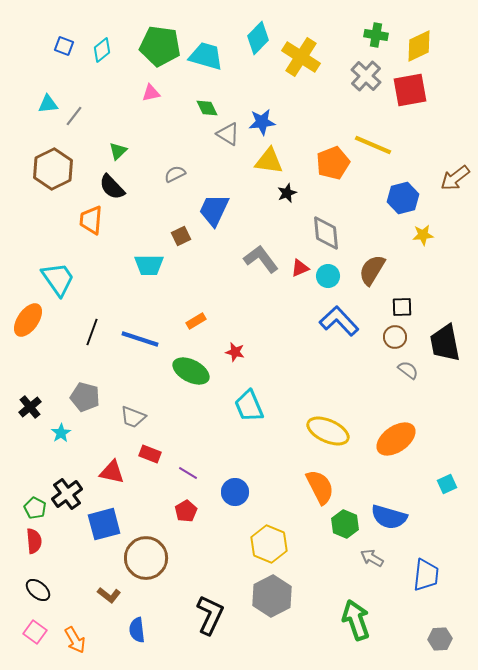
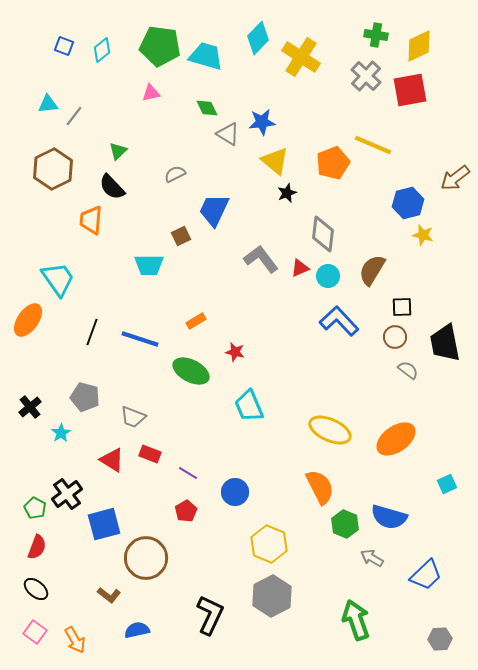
yellow triangle at (269, 161): moved 6 px right; rotated 32 degrees clockwise
blue hexagon at (403, 198): moved 5 px right, 5 px down
gray diamond at (326, 233): moved 3 px left, 1 px down; rotated 12 degrees clockwise
yellow star at (423, 235): rotated 20 degrees clockwise
yellow ellipse at (328, 431): moved 2 px right, 1 px up
red triangle at (112, 472): moved 12 px up; rotated 20 degrees clockwise
red semicircle at (34, 541): moved 3 px right, 6 px down; rotated 25 degrees clockwise
blue trapezoid at (426, 575): rotated 40 degrees clockwise
black ellipse at (38, 590): moved 2 px left, 1 px up
blue semicircle at (137, 630): rotated 85 degrees clockwise
